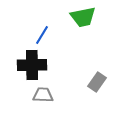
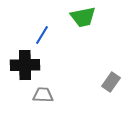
black cross: moved 7 px left
gray rectangle: moved 14 px right
